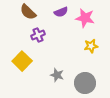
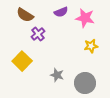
brown semicircle: moved 3 px left, 3 px down; rotated 12 degrees counterclockwise
purple cross: moved 1 px up; rotated 16 degrees counterclockwise
